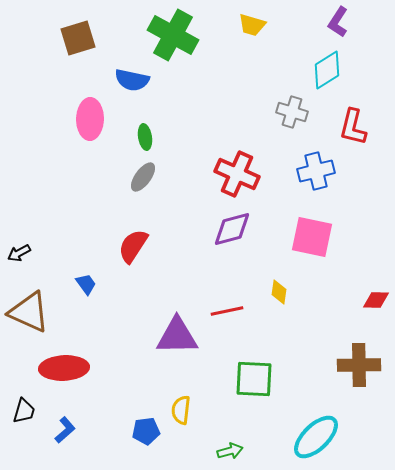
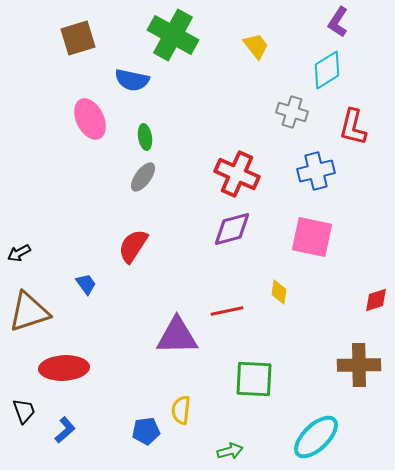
yellow trapezoid: moved 4 px right, 21 px down; rotated 144 degrees counterclockwise
pink ellipse: rotated 27 degrees counterclockwise
red diamond: rotated 20 degrees counterclockwise
brown triangle: rotated 42 degrees counterclockwise
black trapezoid: rotated 36 degrees counterclockwise
